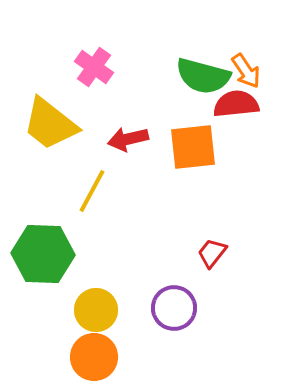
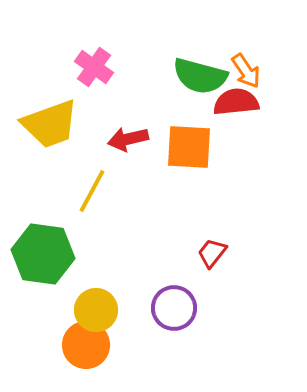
green semicircle: moved 3 px left
red semicircle: moved 2 px up
yellow trapezoid: rotated 58 degrees counterclockwise
orange square: moved 4 px left; rotated 9 degrees clockwise
green hexagon: rotated 6 degrees clockwise
orange circle: moved 8 px left, 12 px up
